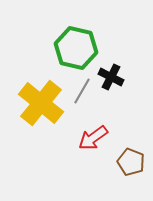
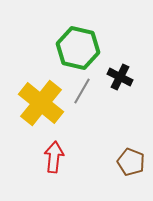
green hexagon: moved 2 px right
black cross: moved 9 px right
red arrow: moved 39 px left, 19 px down; rotated 132 degrees clockwise
